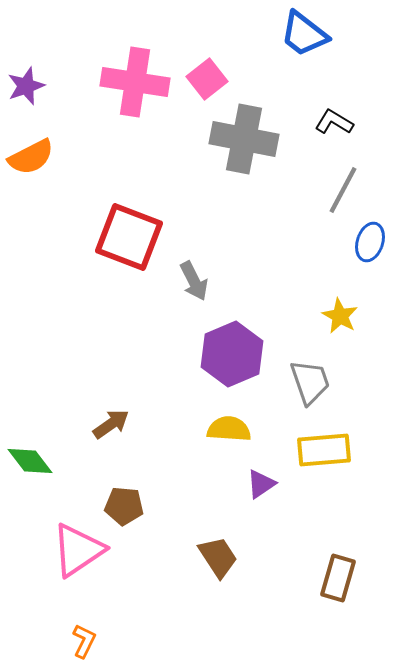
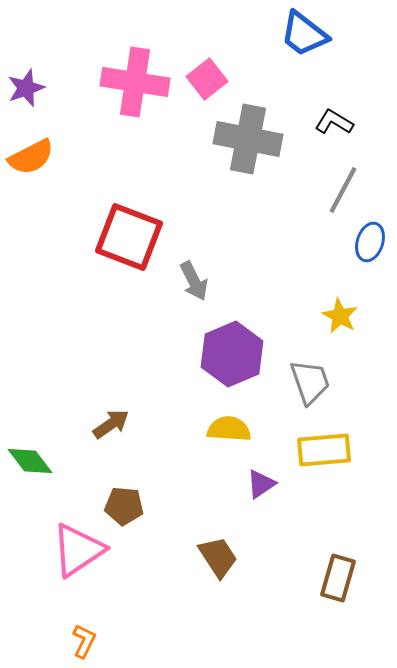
purple star: moved 2 px down
gray cross: moved 4 px right
